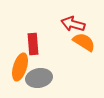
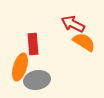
red arrow: rotated 10 degrees clockwise
gray ellipse: moved 2 px left, 2 px down
